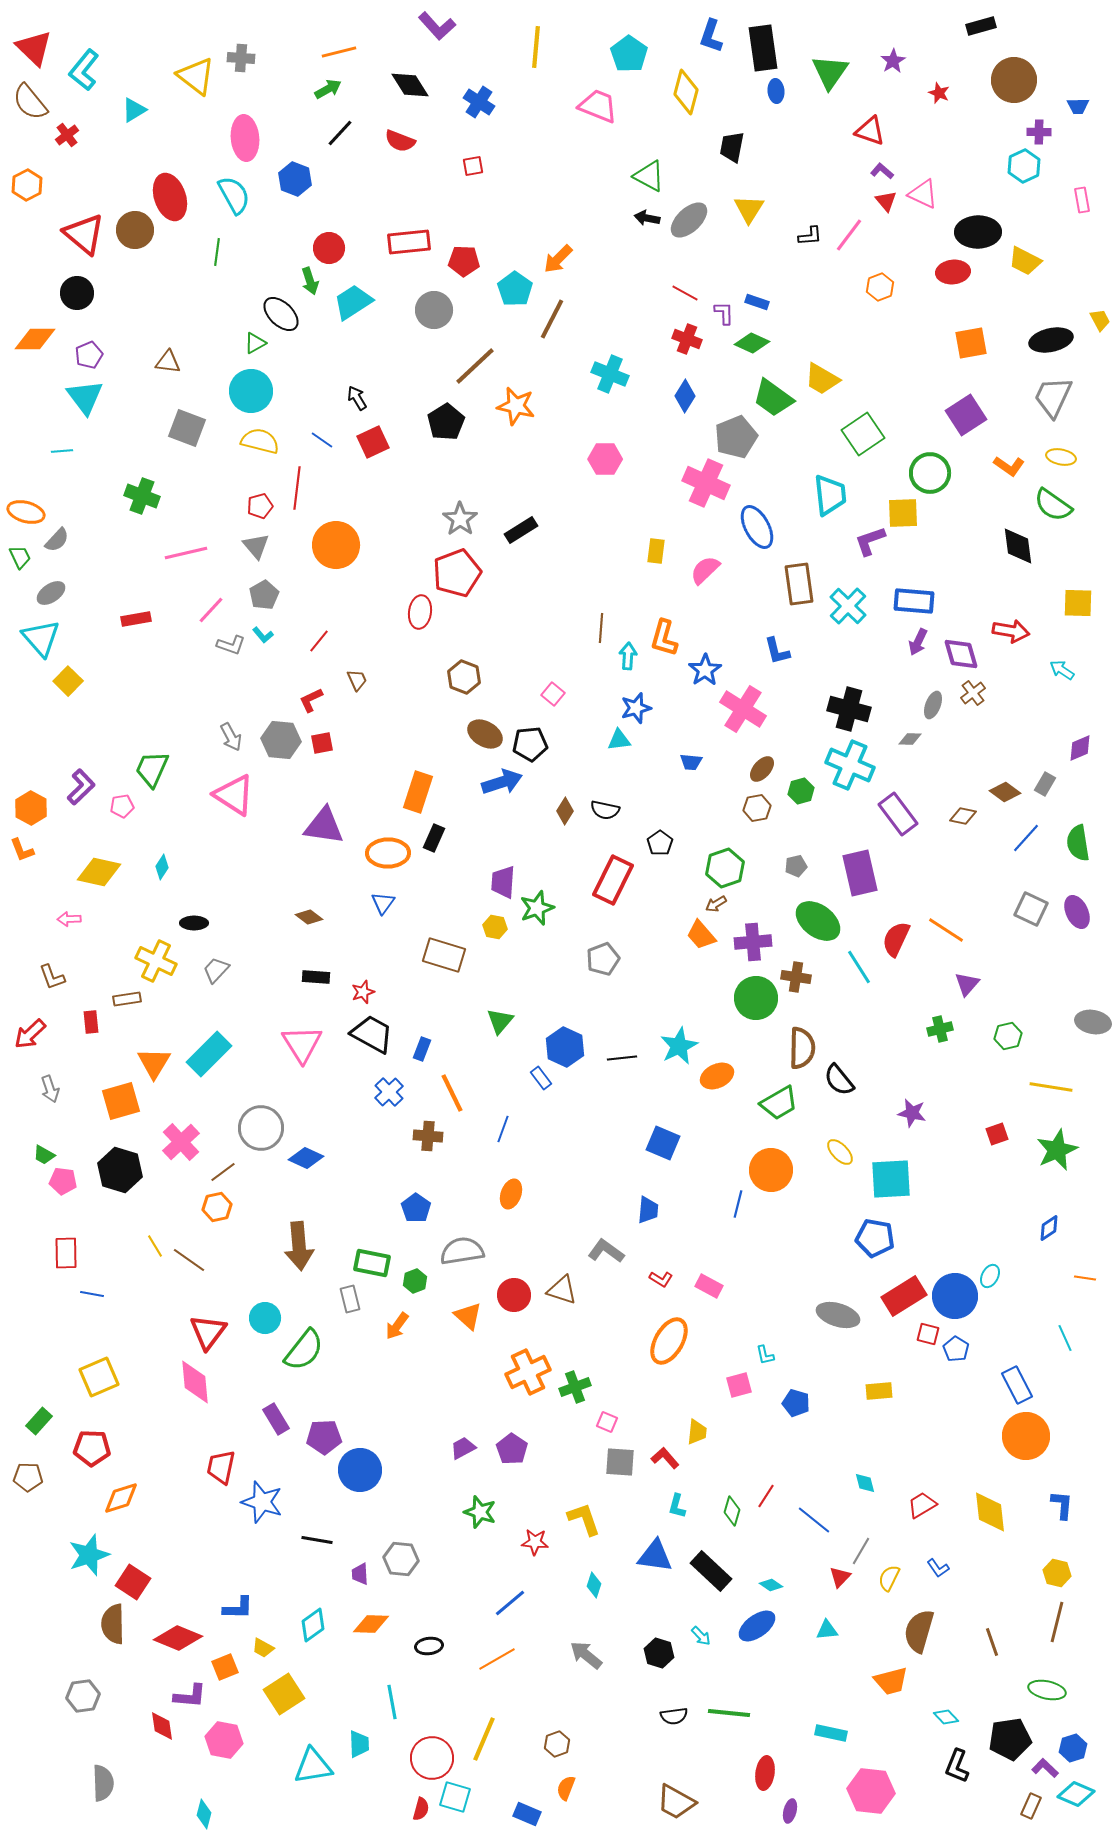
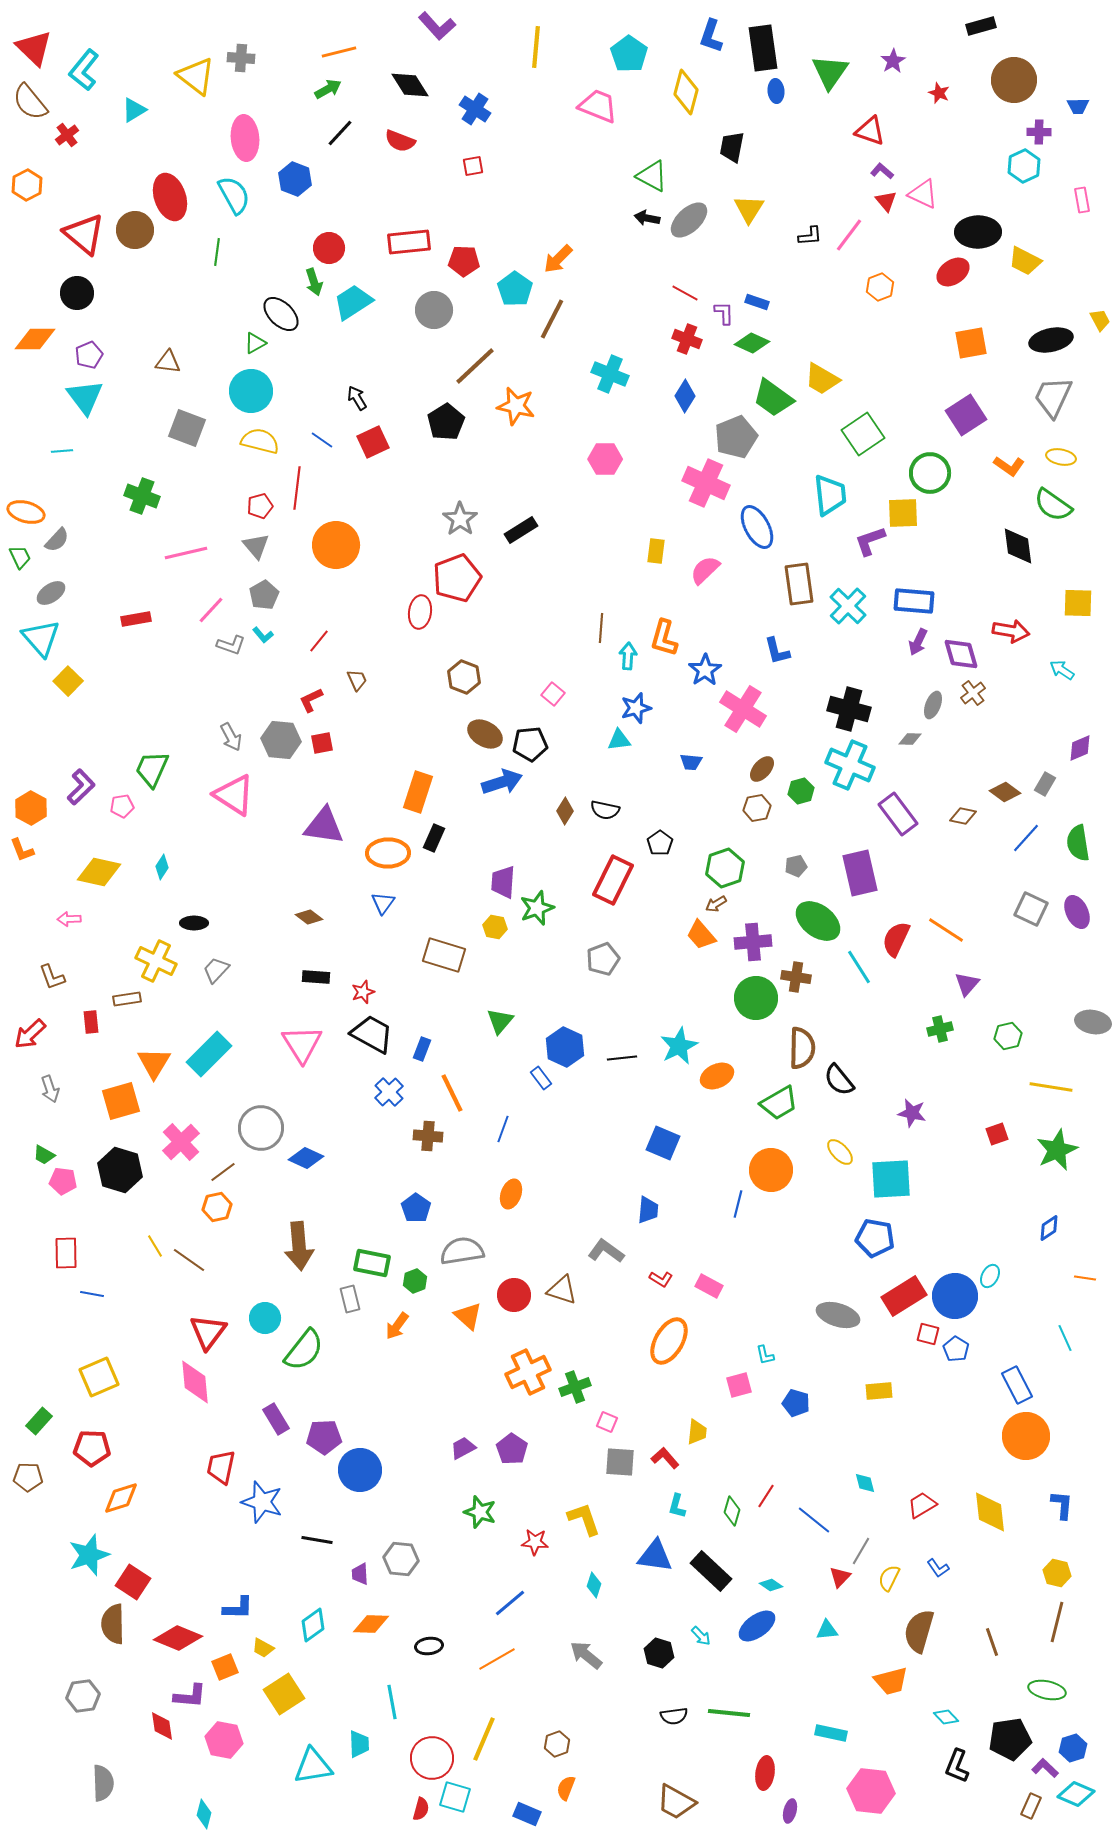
blue cross at (479, 102): moved 4 px left, 7 px down
green triangle at (649, 176): moved 3 px right
red ellipse at (953, 272): rotated 28 degrees counterclockwise
green arrow at (310, 281): moved 4 px right, 1 px down
red pentagon at (457, 573): moved 5 px down
